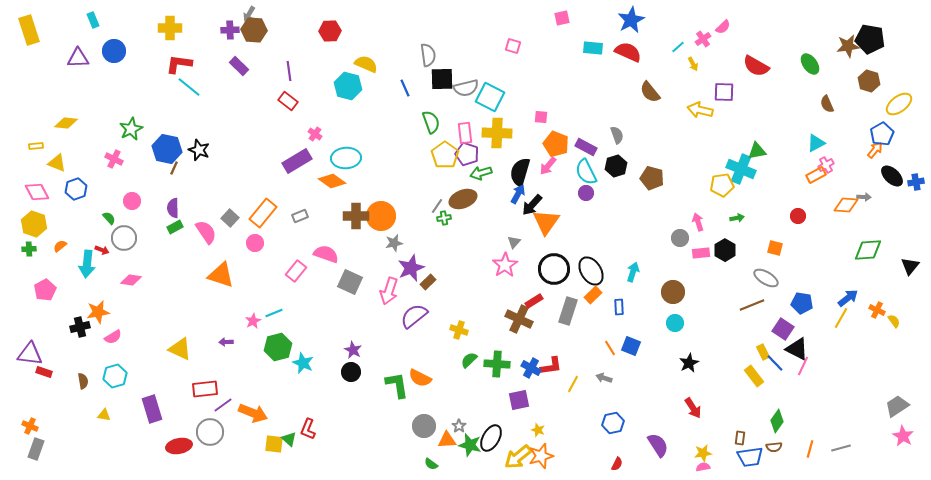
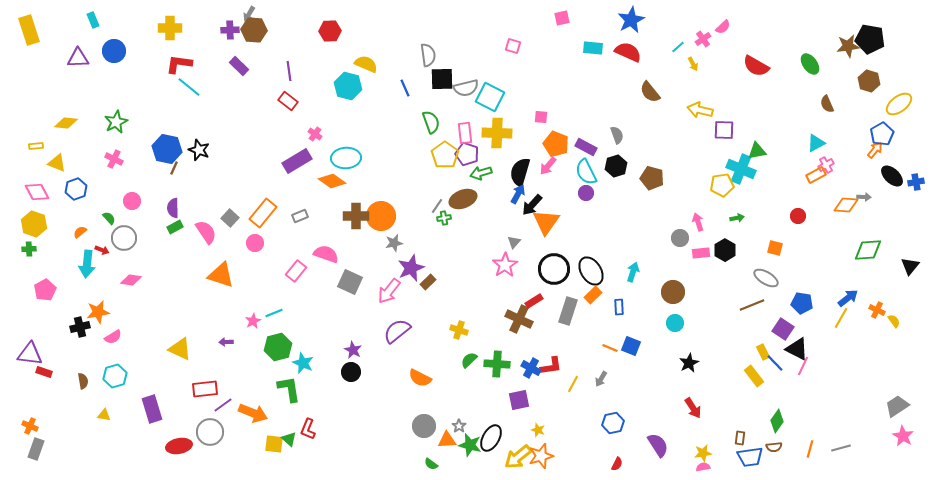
purple square at (724, 92): moved 38 px down
green star at (131, 129): moved 15 px left, 7 px up
orange semicircle at (60, 246): moved 20 px right, 14 px up
pink arrow at (389, 291): rotated 20 degrees clockwise
purple semicircle at (414, 316): moved 17 px left, 15 px down
orange line at (610, 348): rotated 35 degrees counterclockwise
gray arrow at (604, 378): moved 3 px left, 1 px down; rotated 77 degrees counterclockwise
green L-shape at (397, 385): moved 108 px left, 4 px down
